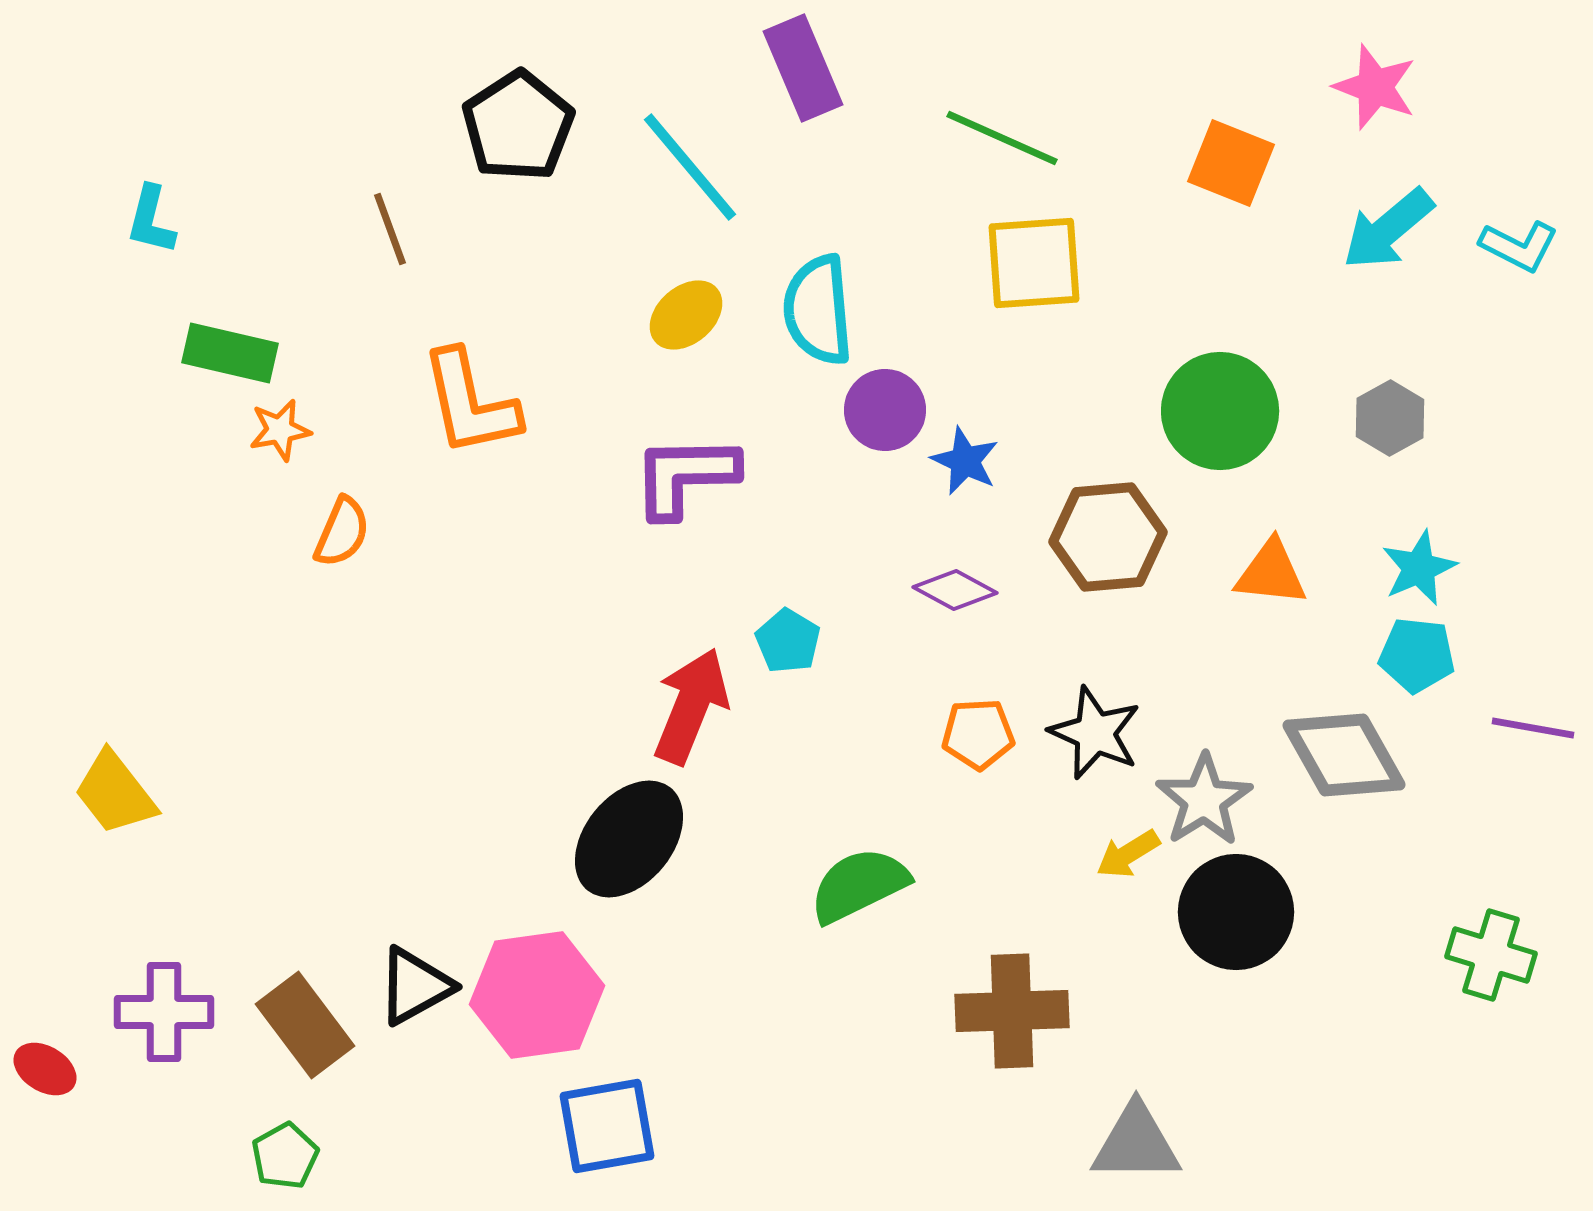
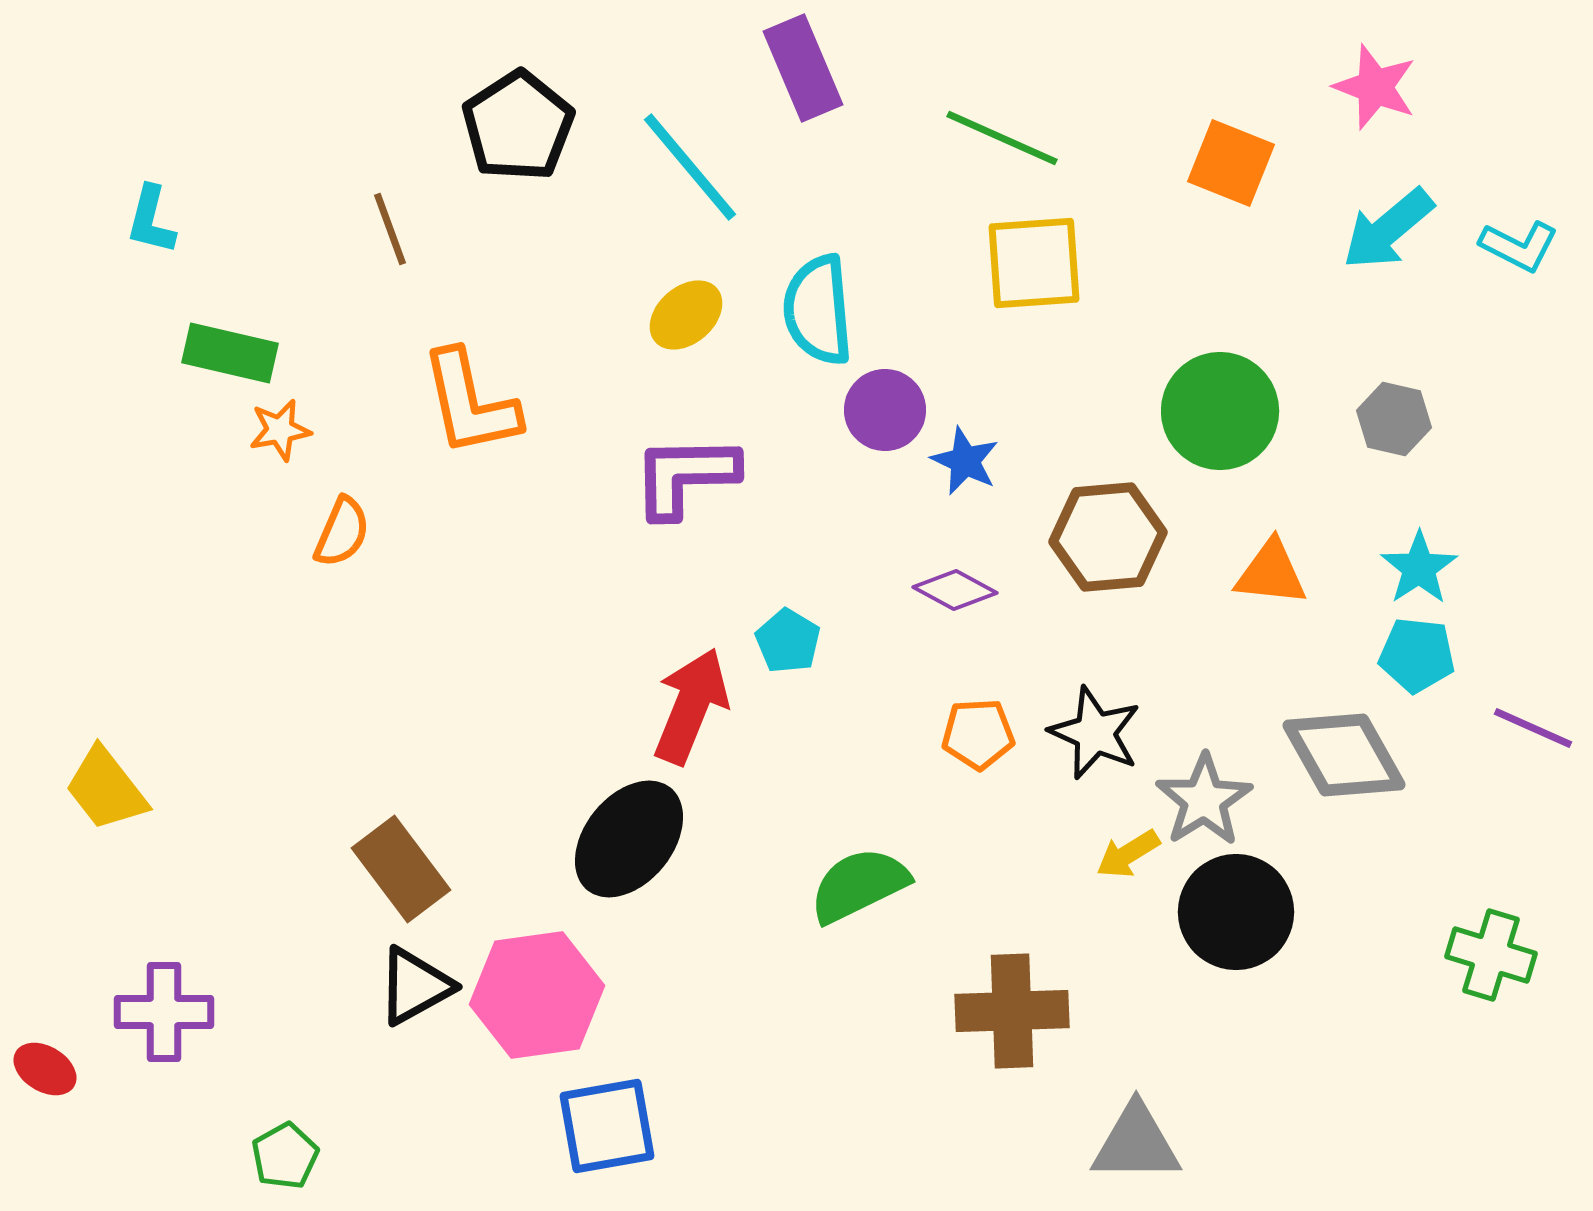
gray hexagon at (1390, 418): moved 4 px right, 1 px down; rotated 18 degrees counterclockwise
cyan star at (1419, 568): rotated 10 degrees counterclockwise
purple line at (1533, 728): rotated 14 degrees clockwise
yellow trapezoid at (115, 793): moved 9 px left, 4 px up
brown rectangle at (305, 1025): moved 96 px right, 156 px up
